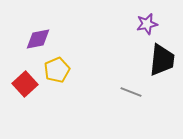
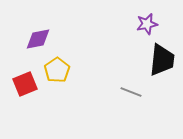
yellow pentagon: rotated 10 degrees counterclockwise
red square: rotated 20 degrees clockwise
